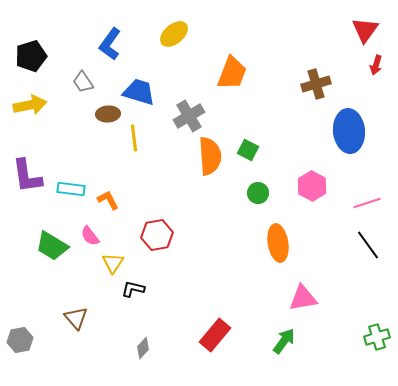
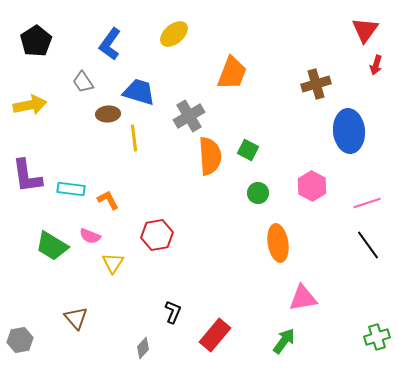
black pentagon: moved 5 px right, 15 px up; rotated 16 degrees counterclockwise
pink semicircle: rotated 30 degrees counterclockwise
black L-shape: moved 40 px right, 23 px down; rotated 100 degrees clockwise
